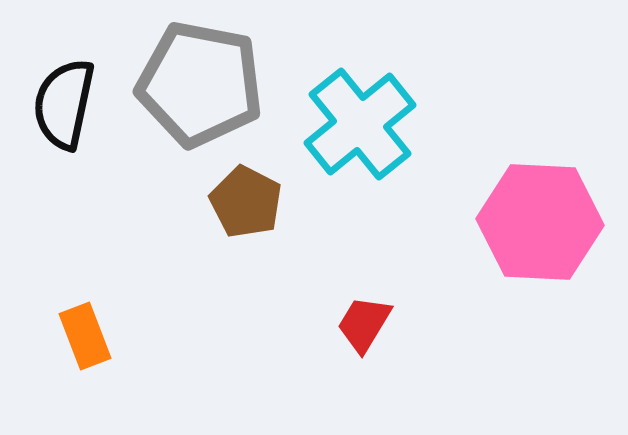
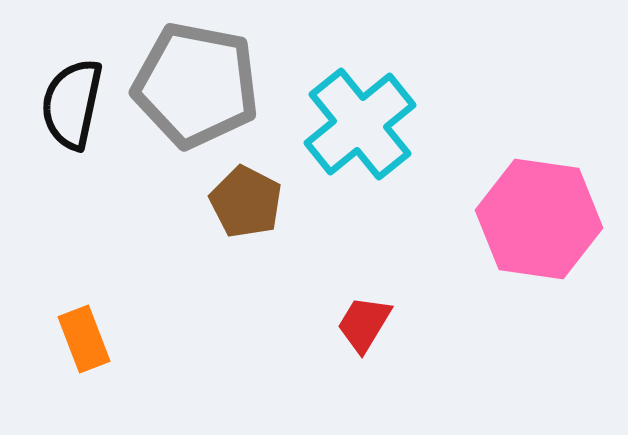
gray pentagon: moved 4 px left, 1 px down
black semicircle: moved 8 px right
pink hexagon: moved 1 px left, 3 px up; rotated 5 degrees clockwise
orange rectangle: moved 1 px left, 3 px down
